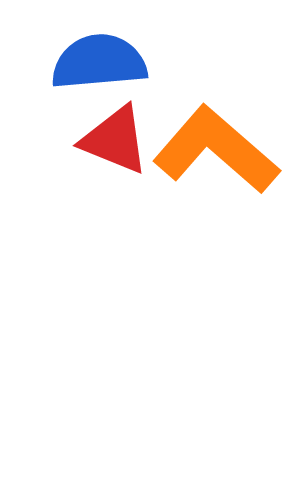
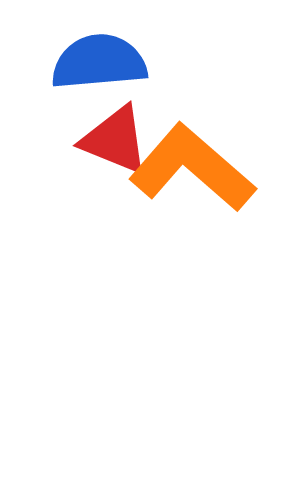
orange L-shape: moved 24 px left, 18 px down
